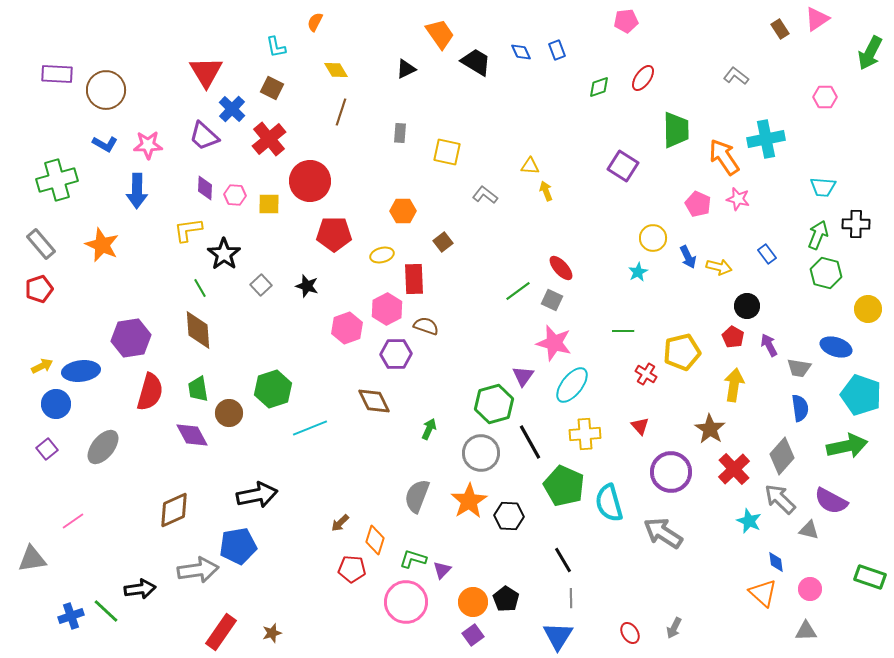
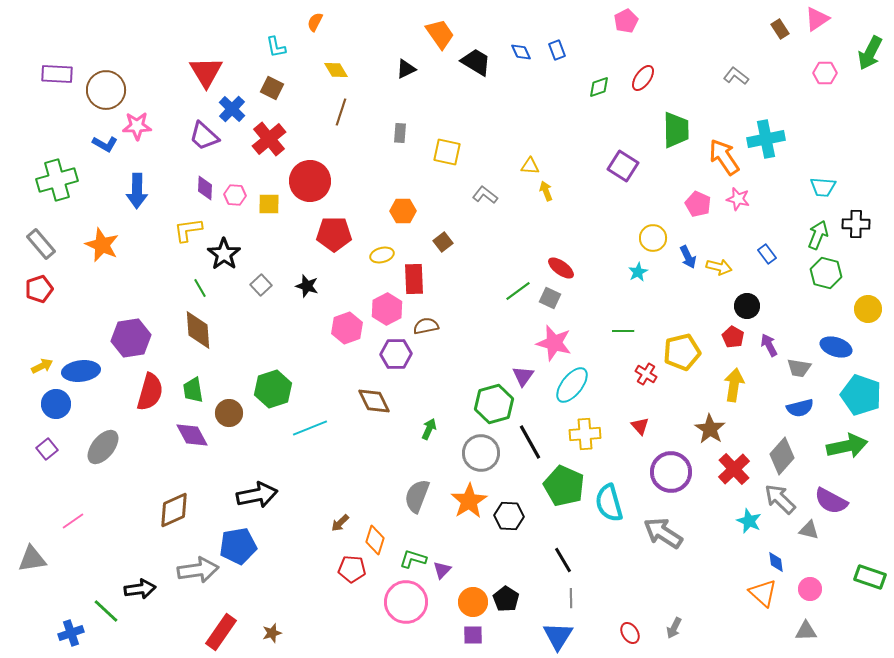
pink pentagon at (626, 21): rotated 20 degrees counterclockwise
pink hexagon at (825, 97): moved 24 px up
pink star at (148, 145): moved 11 px left, 19 px up
red ellipse at (561, 268): rotated 12 degrees counterclockwise
gray square at (552, 300): moved 2 px left, 2 px up
brown semicircle at (426, 326): rotated 30 degrees counterclockwise
green trapezoid at (198, 389): moved 5 px left, 1 px down
blue semicircle at (800, 408): rotated 84 degrees clockwise
blue cross at (71, 616): moved 17 px down
purple square at (473, 635): rotated 35 degrees clockwise
